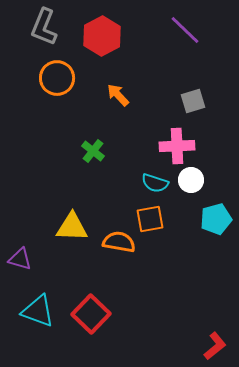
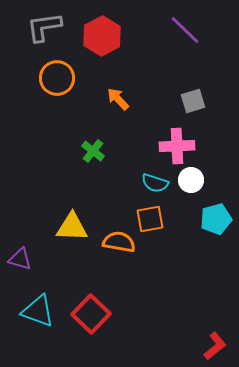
gray L-shape: rotated 60 degrees clockwise
orange arrow: moved 4 px down
